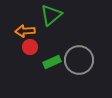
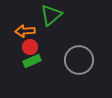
green rectangle: moved 20 px left, 1 px up
